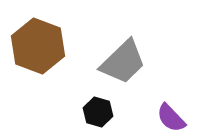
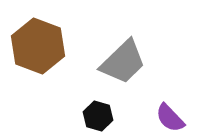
black hexagon: moved 4 px down
purple semicircle: moved 1 px left
